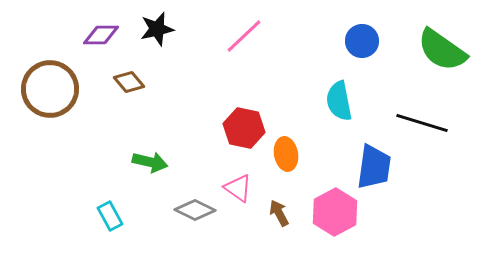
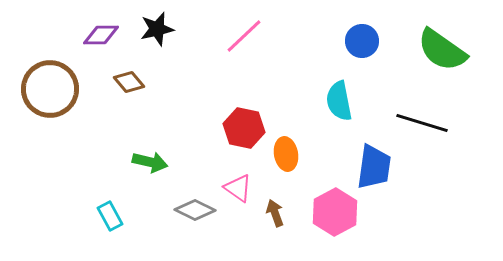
brown arrow: moved 4 px left; rotated 8 degrees clockwise
